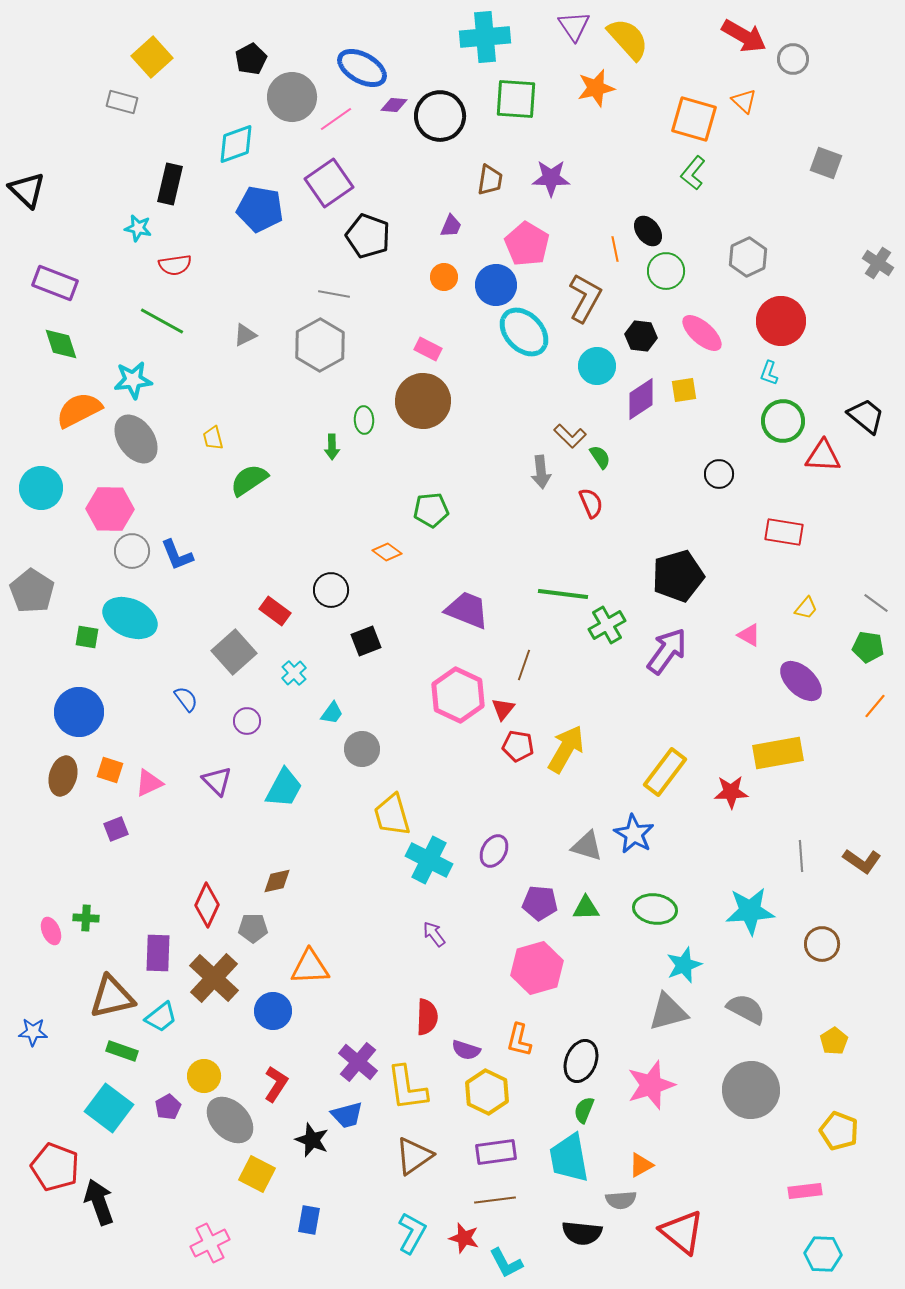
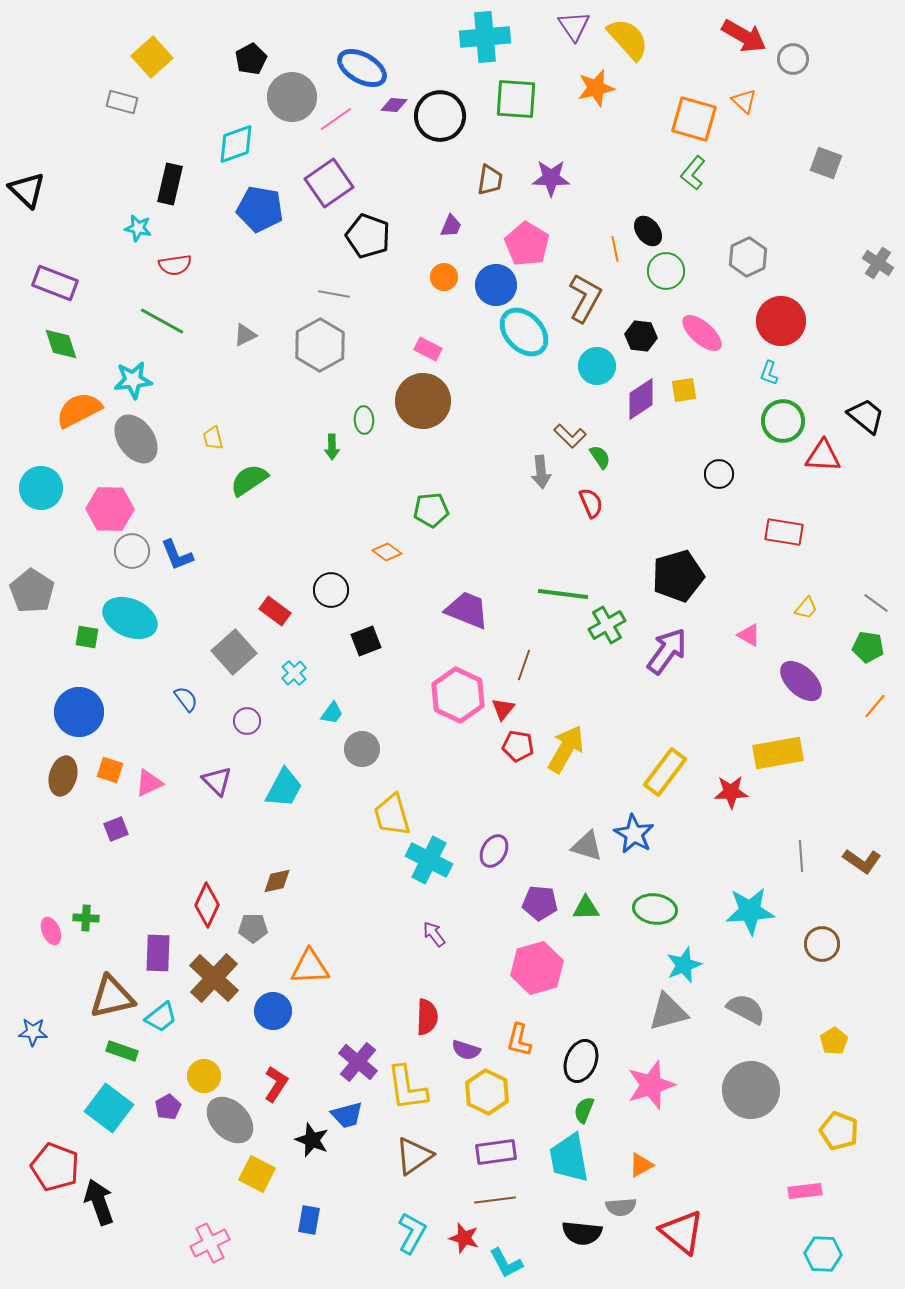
gray semicircle at (621, 1200): moved 7 px down
